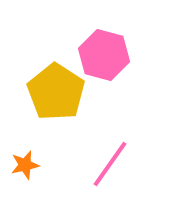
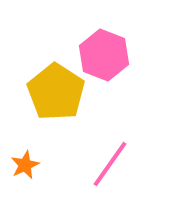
pink hexagon: rotated 6 degrees clockwise
orange star: rotated 12 degrees counterclockwise
